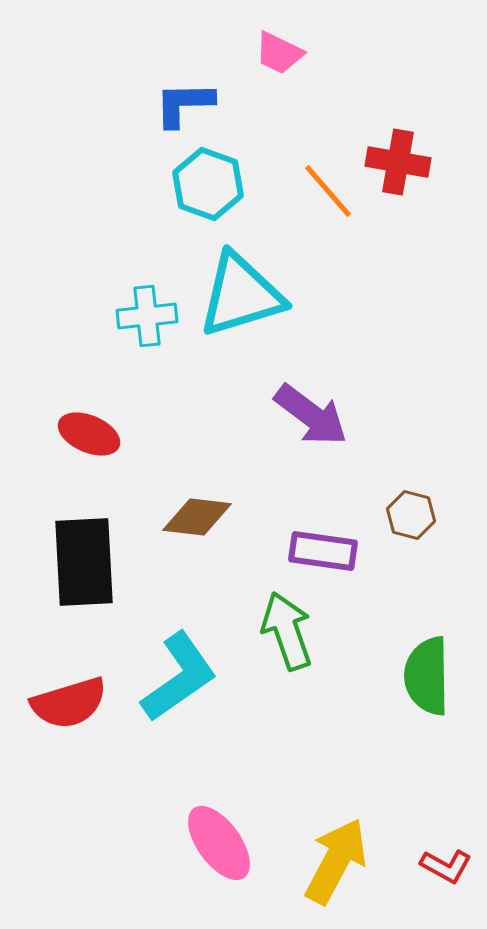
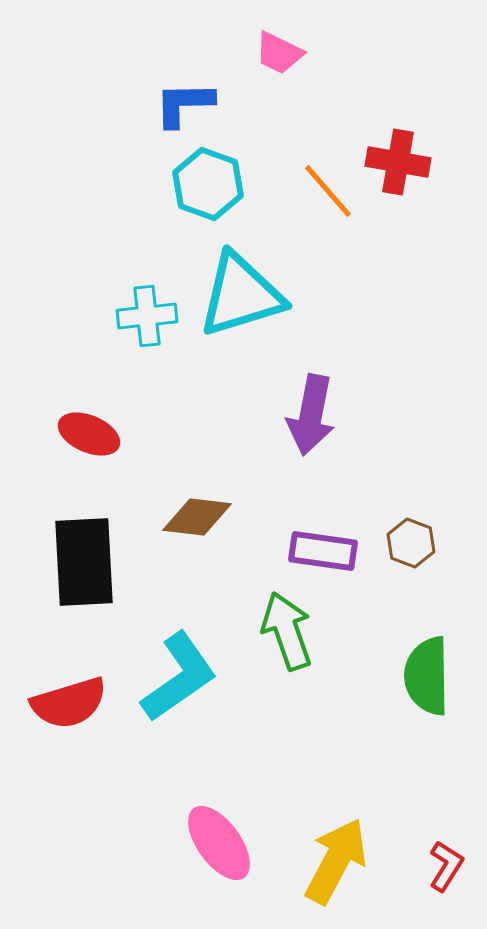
purple arrow: rotated 64 degrees clockwise
brown hexagon: moved 28 px down; rotated 6 degrees clockwise
red L-shape: rotated 87 degrees counterclockwise
